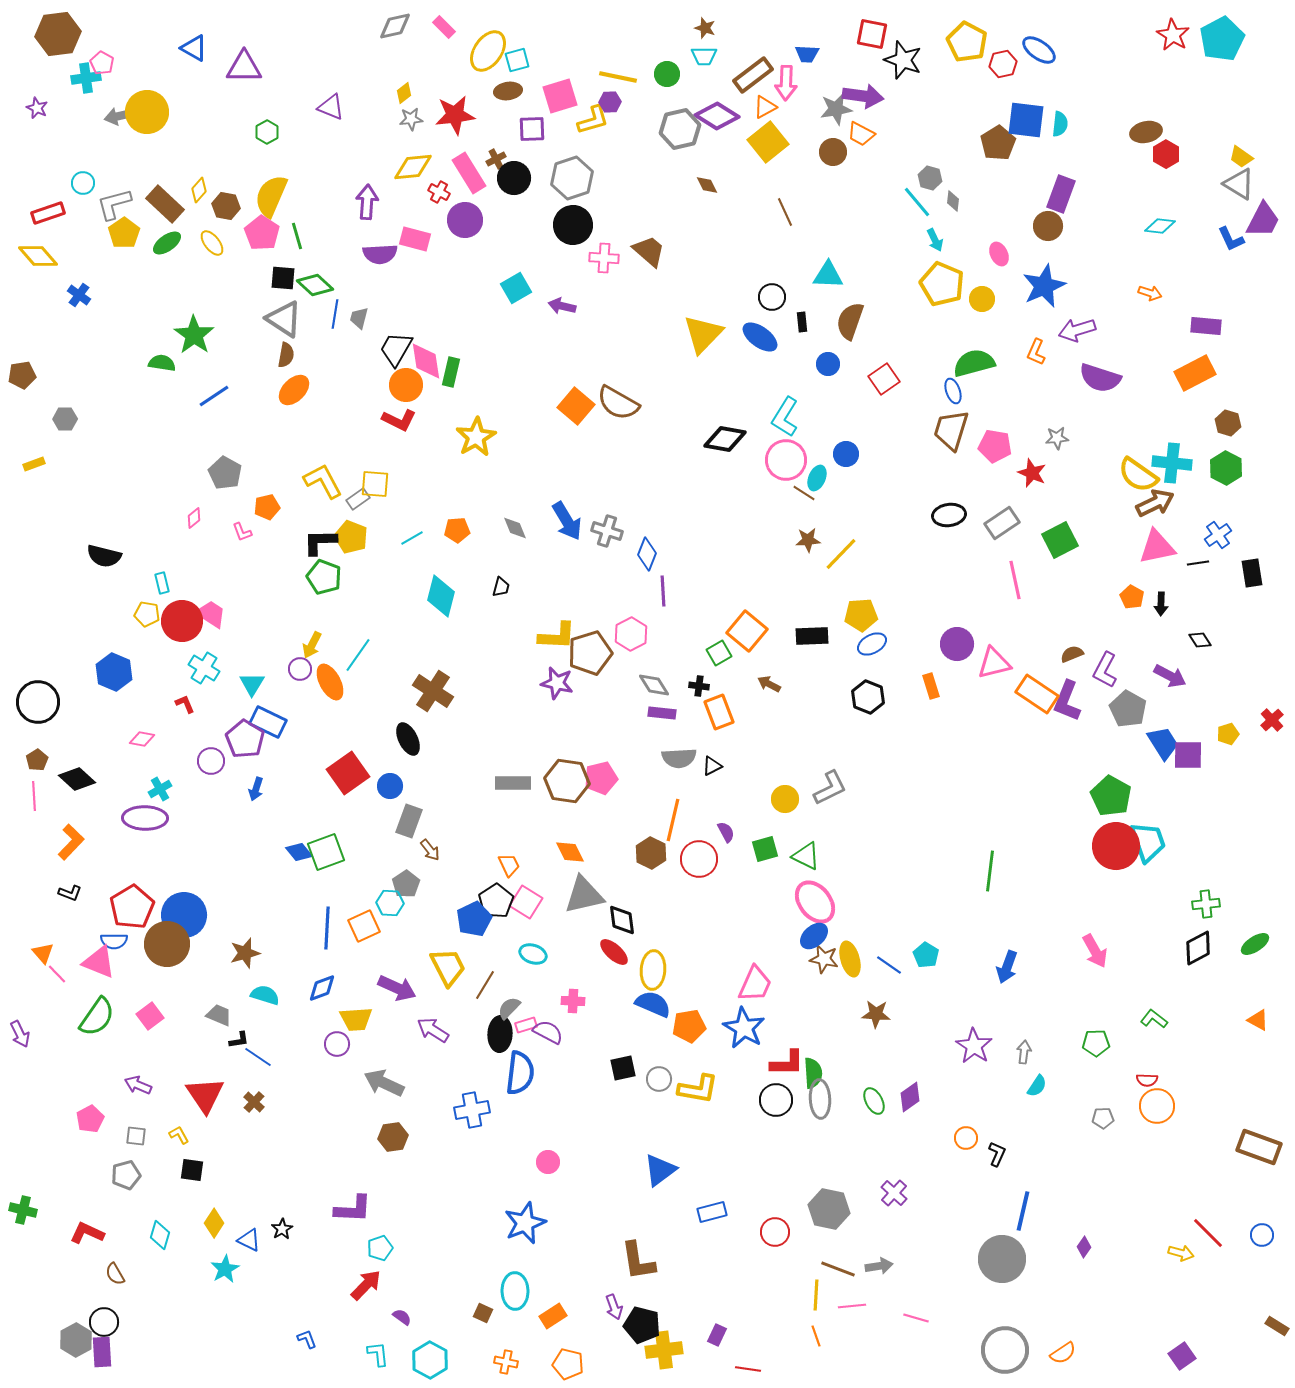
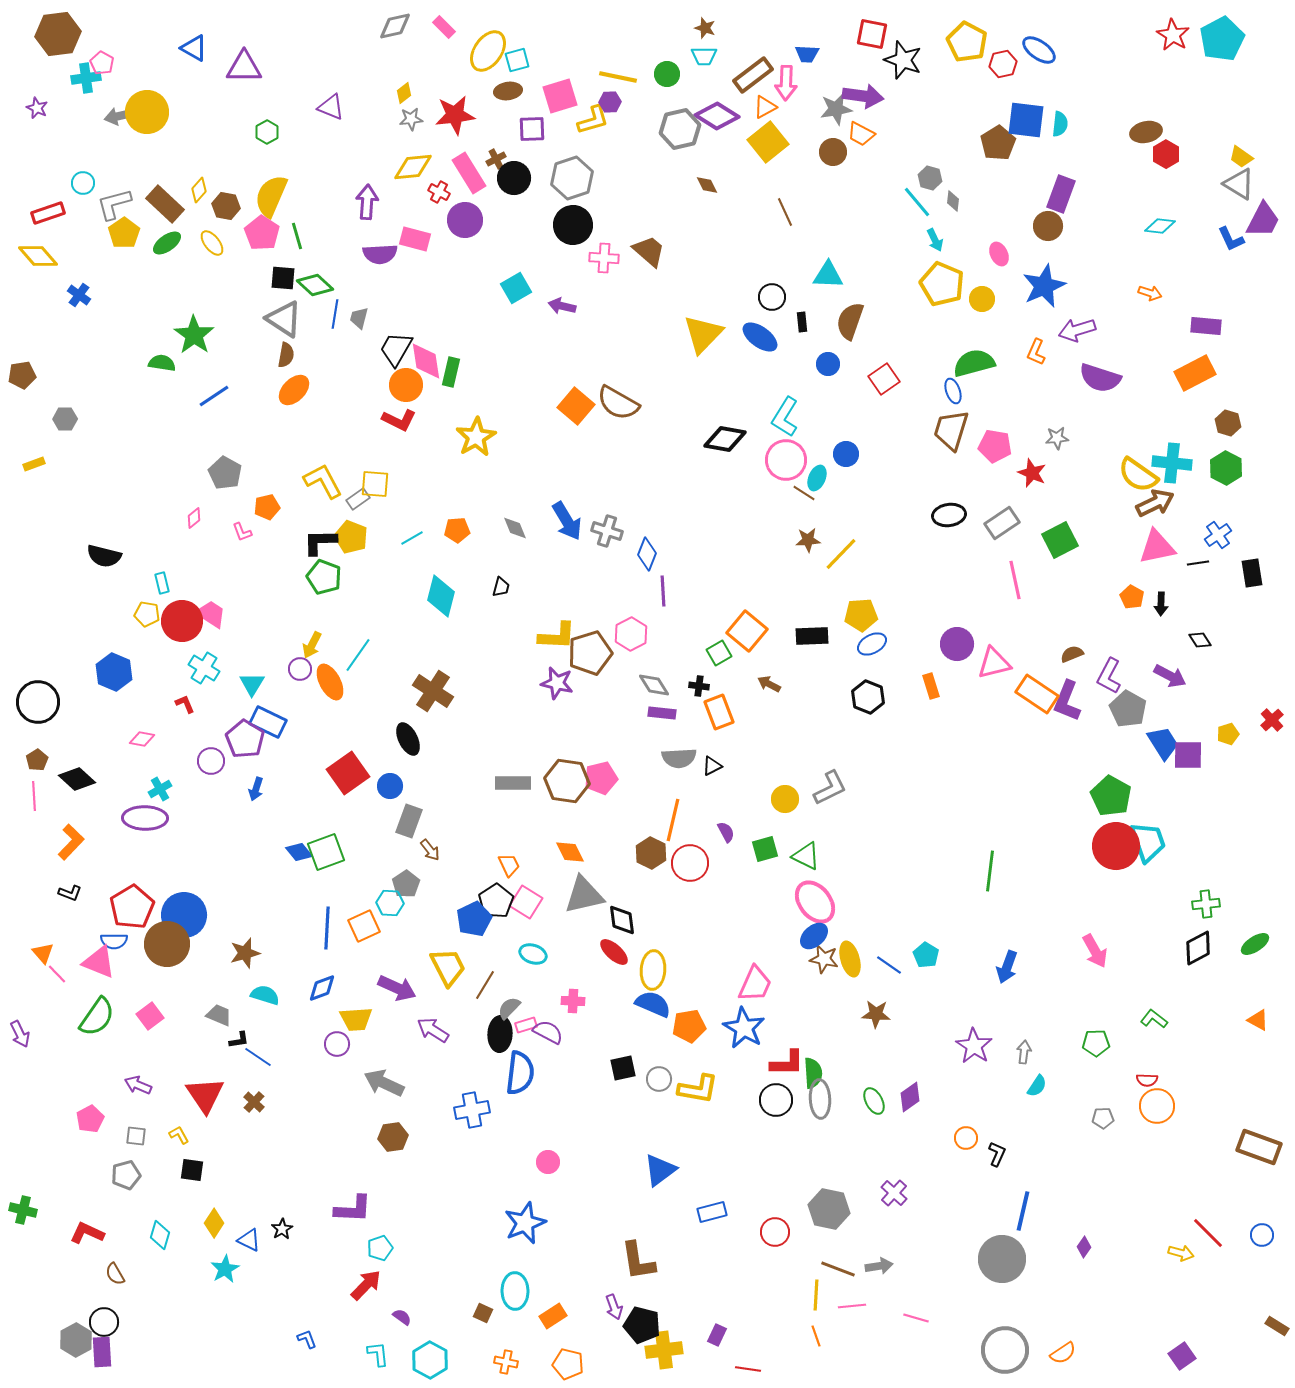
purple L-shape at (1105, 670): moved 4 px right, 6 px down
red circle at (699, 859): moved 9 px left, 4 px down
